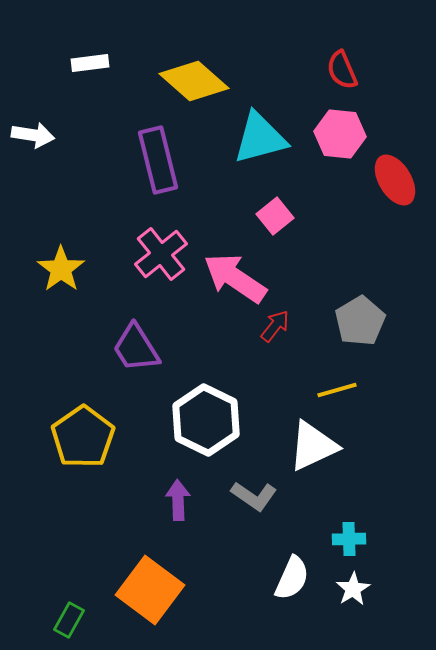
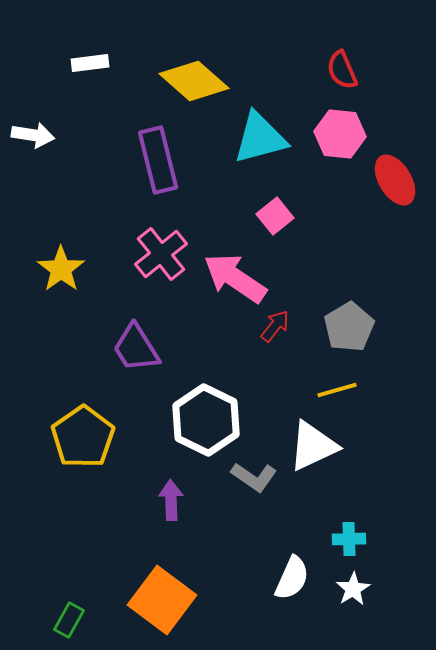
gray pentagon: moved 11 px left, 6 px down
gray L-shape: moved 19 px up
purple arrow: moved 7 px left
orange square: moved 12 px right, 10 px down
